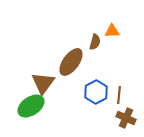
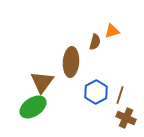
orange triangle: rotated 14 degrees counterclockwise
brown ellipse: rotated 32 degrees counterclockwise
brown triangle: moved 1 px left, 1 px up
brown line: moved 1 px right; rotated 12 degrees clockwise
green ellipse: moved 2 px right, 1 px down
